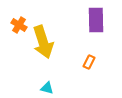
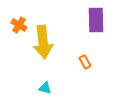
yellow arrow: rotated 12 degrees clockwise
orange rectangle: moved 4 px left; rotated 56 degrees counterclockwise
cyan triangle: moved 2 px left
